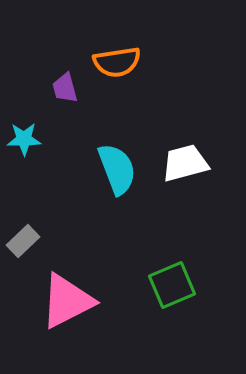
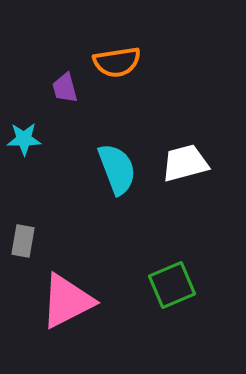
gray rectangle: rotated 36 degrees counterclockwise
